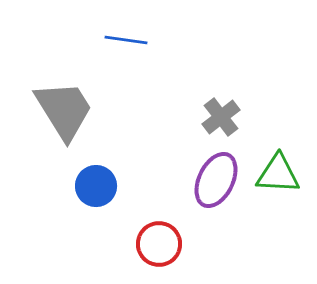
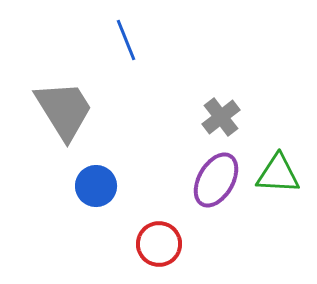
blue line: rotated 60 degrees clockwise
purple ellipse: rotated 4 degrees clockwise
